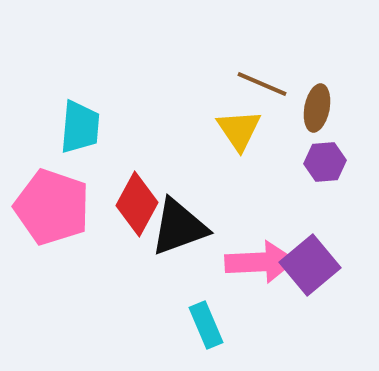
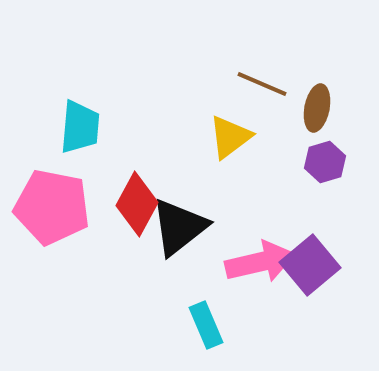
yellow triangle: moved 9 px left, 7 px down; rotated 27 degrees clockwise
purple hexagon: rotated 12 degrees counterclockwise
pink pentagon: rotated 8 degrees counterclockwise
black triangle: rotated 18 degrees counterclockwise
pink arrow: rotated 10 degrees counterclockwise
